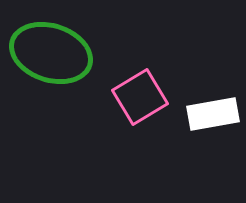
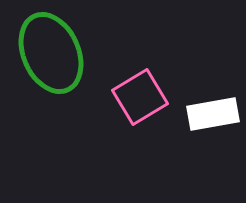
green ellipse: rotated 48 degrees clockwise
